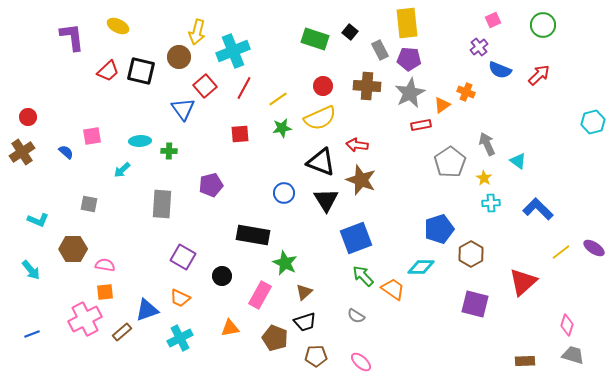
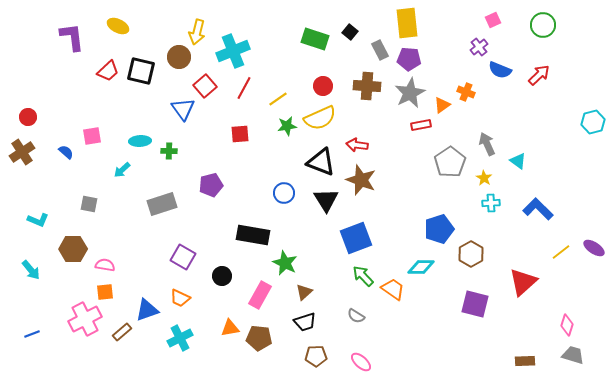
green star at (282, 128): moved 5 px right, 2 px up
gray rectangle at (162, 204): rotated 68 degrees clockwise
brown pentagon at (275, 338): moved 16 px left; rotated 15 degrees counterclockwise
